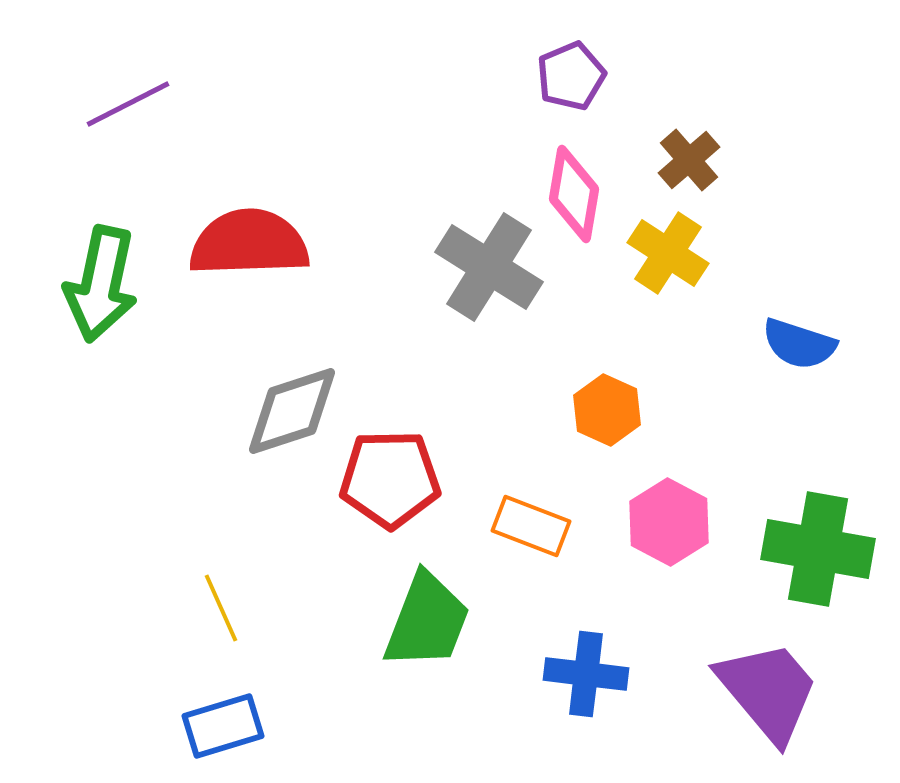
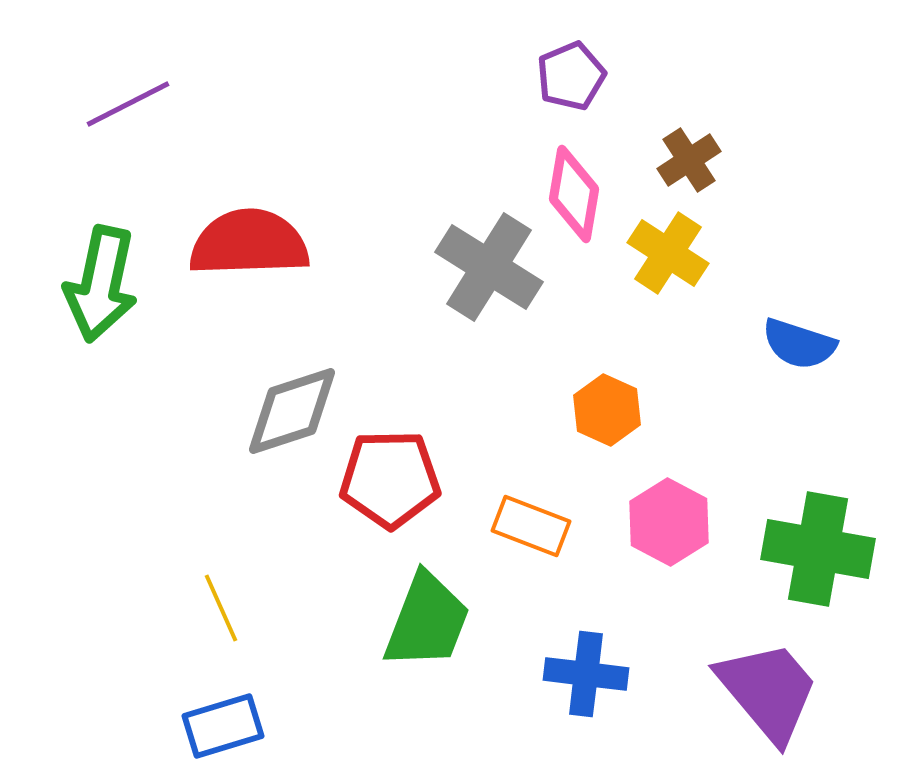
brown cross: rotated 8 degrees clockwise
